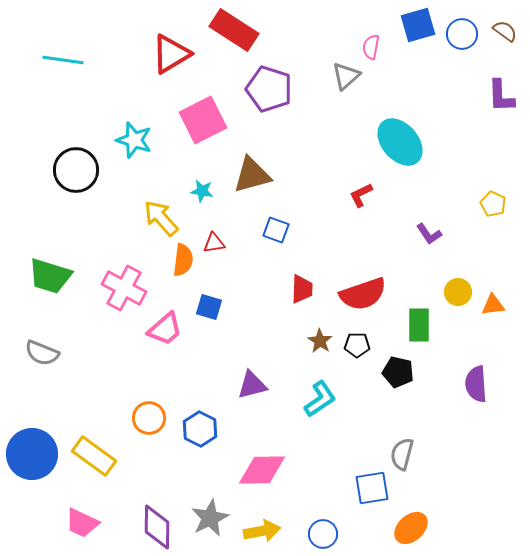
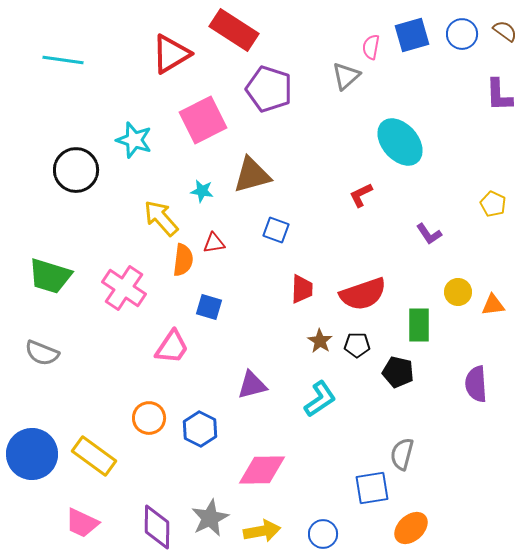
blue square at (418, 25): moved 6 px left, 10 px down
purple L-shape at (501, 96): moved 2 px left, 1 px up
pink cross at (124, 288): rotated 6 degrees clockwise
pink trapezoid at (165, 329): moved 7 px right, 18 px down; rotated 15 degrees counterclockwise
